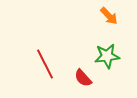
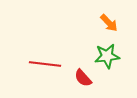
orange arrow: moved 7 px down
red line: rotated 56 degrees counterclockwise
